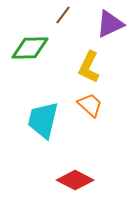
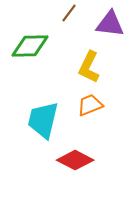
brown line: moved 6 px right, 2 px up
purple triangle: rotated 32 degrees clockwise
green diamond: moved 2 px up
orange trapezoid: rotated 64 degrees counterclockwise
red diamond: moved 20 px up
